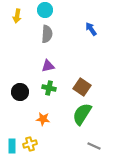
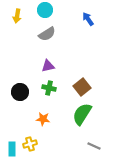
blue arrow: moved 3 px left, 10 px up
gray semicircle: rotated 54 degrees clockwise
brown square: rotated 18 degrees clockwise
cyan rectangle: moved 3 px down
